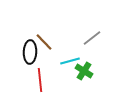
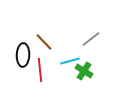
gray line: moved 1 px left, 1 px down
black ellipse: moved 7 px left, 3 px down
red line: moved 10 px up
